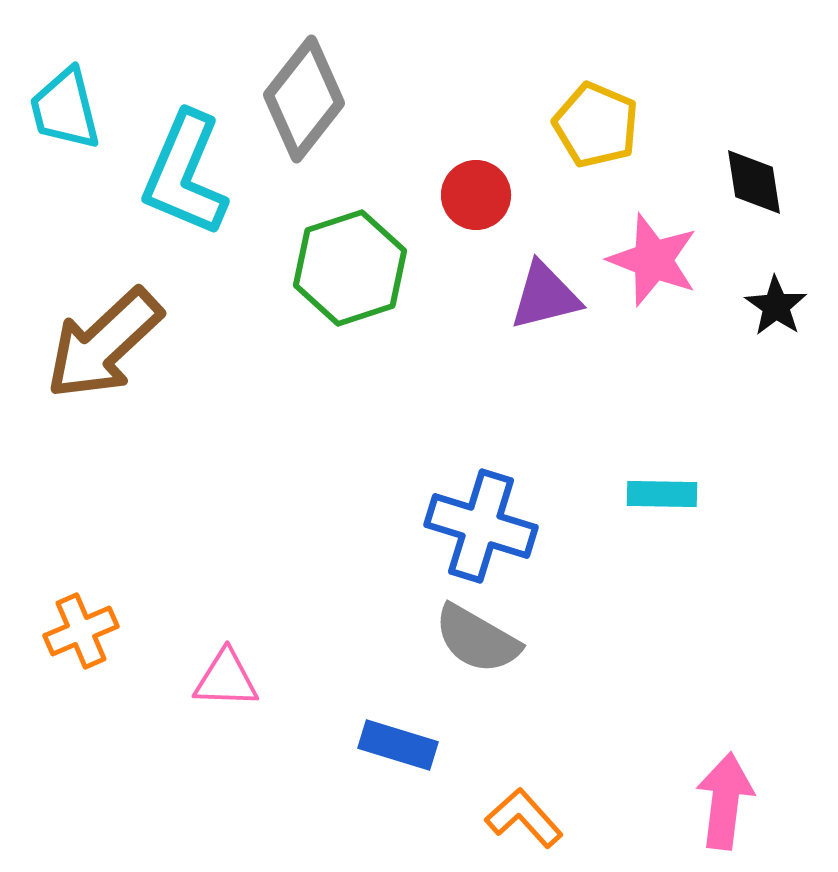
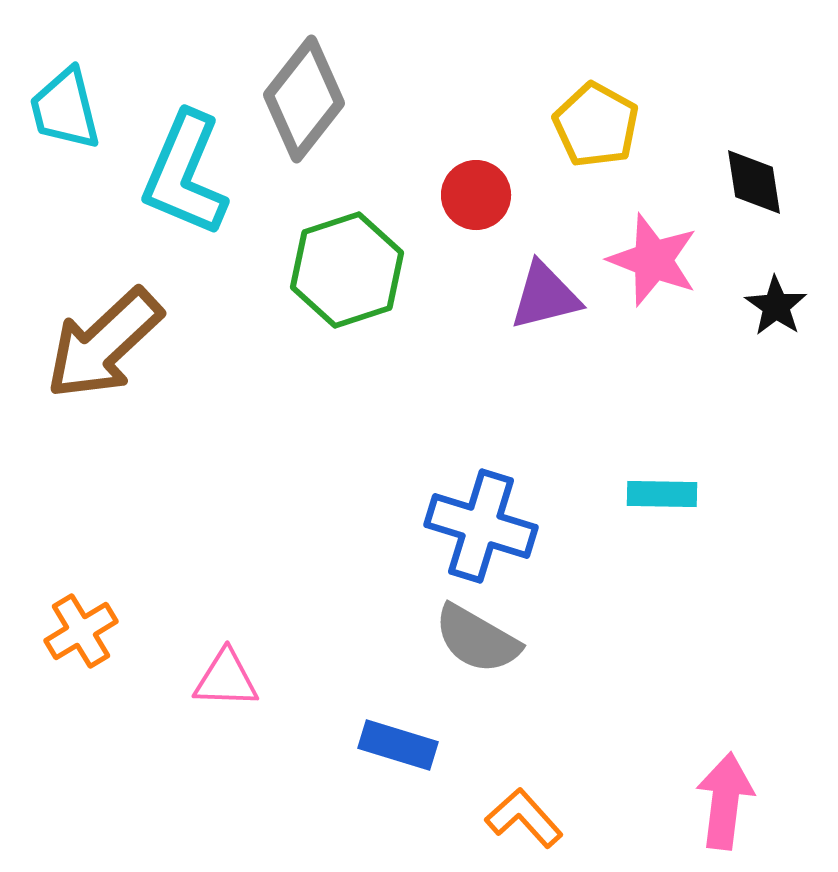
yellow pentagon: rotated 6 degrees clockwise
green hexagon: moved 3 px left, 2 px down
orange cross: rotated 8 degrees counterclockwise
